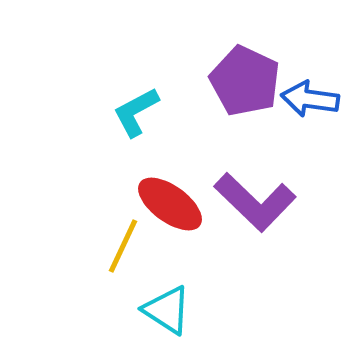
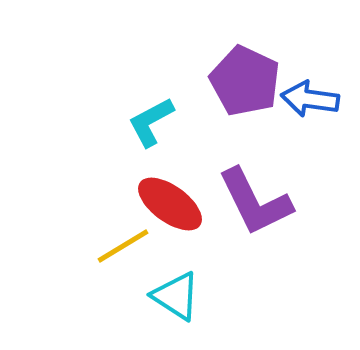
cyan L-shape: moved 15 px right, 10 px down
purple L-shape: rotated 20 degrees clockwise
yellow line: rotated 34 degrees clockwise
cyan triangle: moved 9 px right, 14 px up
